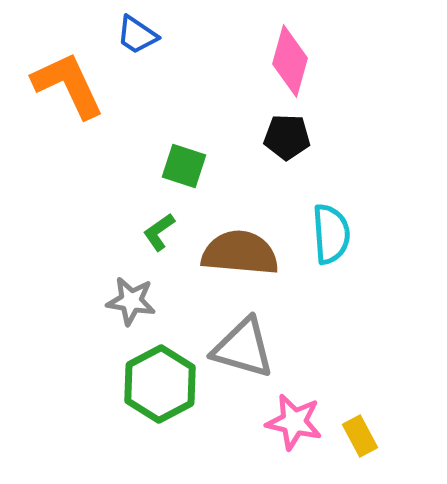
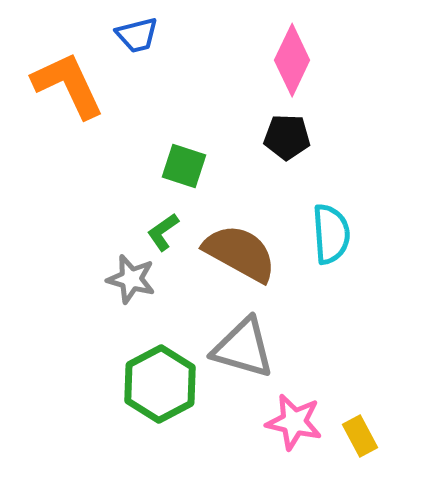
blue trapezoid: rotated 48 degrees counterclockwise
pink diamond: moved 2 px right, 1 px up; rotated 10 degrees clockwise
green L-shape: moved 4 px right
brown semicircle: rotated 24 degrees clockwise
gray star: moved 22 px up; rotated 6 degrees clockwise
